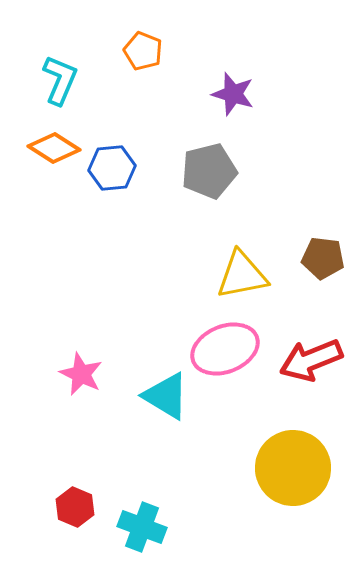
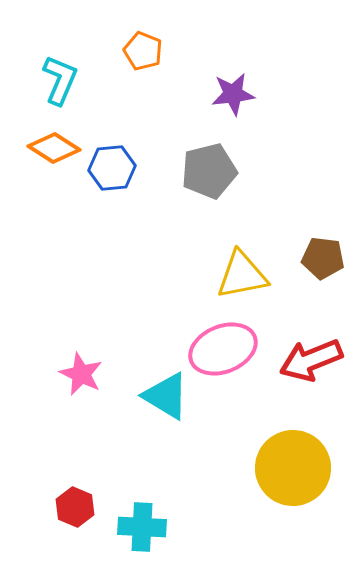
purple star: rotated 24 degrees counterclockwise
pink ellipse: moved 2 px left
cyan cross: rotated 18 degrees counterclockwise
